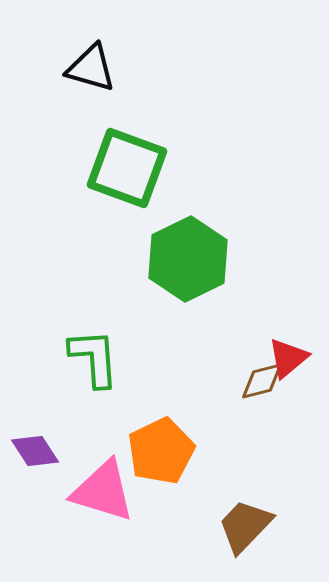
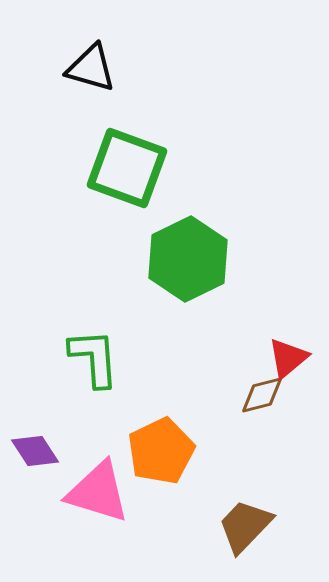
brown diamond: moved 14 px down
pink triangle: moved 5 px left, 1 px down
